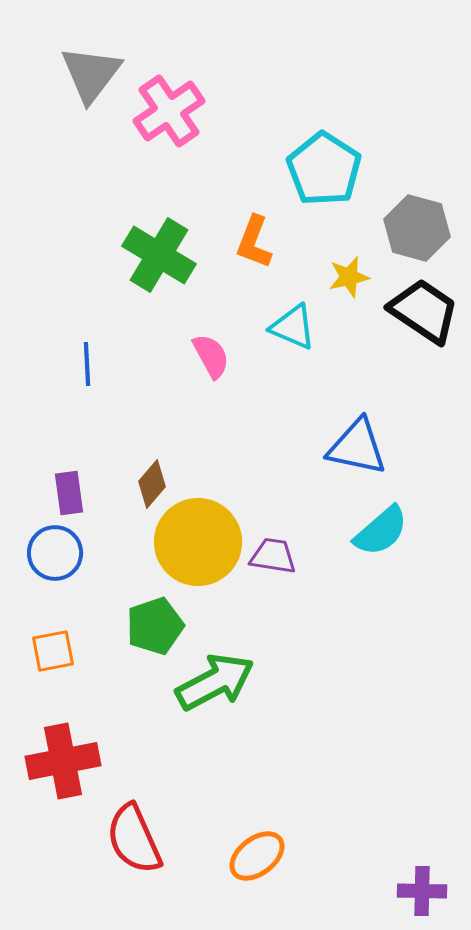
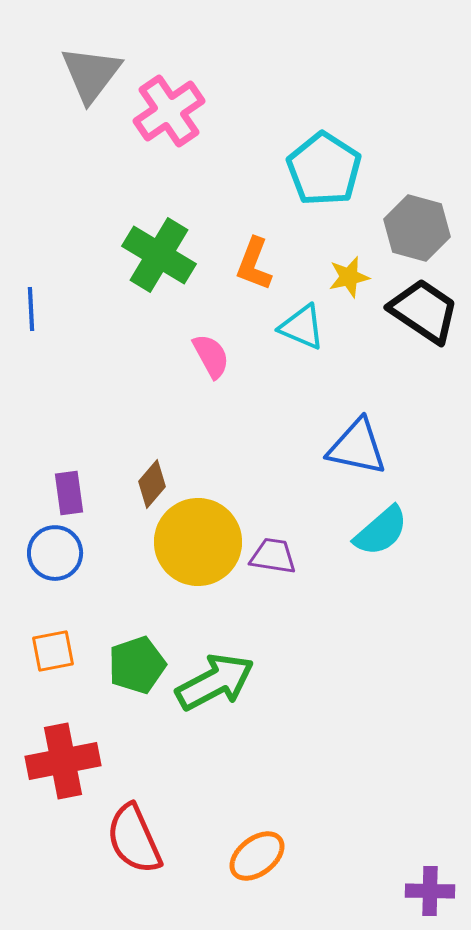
orange L-shape: moved 22 px down
cyan triangle: moved 9 px right
blue line: moved 56 px left, 55 px up
green pentagon: moved 18 px left, 39 px down
purple cross: moved 8 px right
